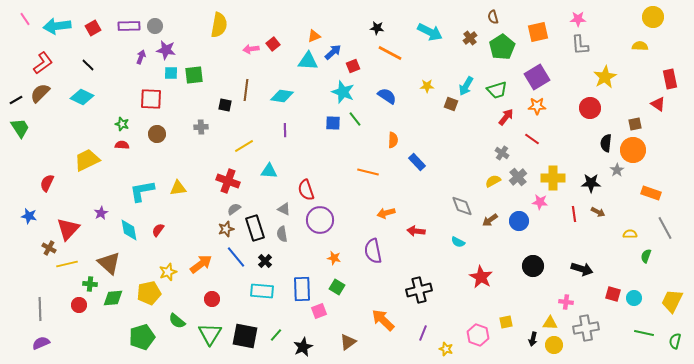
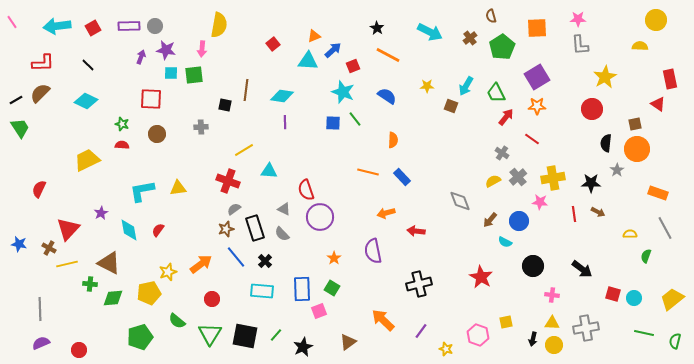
brown semicircle at (493, 17): moved 2 px left, 1 px up
yellow circle at (653, 17): moved 3 px right, 3 px down
pink line at (25, 19): moved 13 px left, 3 px down
black star at (377, 28): rotated 24 degrees clockwise
orange square at (538, 32): moved 1 px left, 4 px up; rotated 10 degrees clockwise
pink arrow at (251, 49): moved 49 px left; rotated 77 degrees counterclockwise
blue arrow at (333, 52): moved 2 px up
orange line at (390, 53): moved 2 px left, 2 px down
red L-shape at (43, 63): rotated 35 degrees clockwise
green trapezoid at (497, 90): moved 1 px left, 3 px down; rotated 80 degrees clockwise
cyan diamond at (82, 97): moved 4 px right, 4 px down
brown square at (451, 104): moved 2 px down
red circle at (590, 108): moved 2 px right, 1 px down
purple line at (285, 130): moved 8 px up
yellow line at (244, 146): moved 4 px down
orange circle at (633, 150): moved 4 px right, 1 px up
blue rectangle at (417, 162): moved 15 px left, 15 px down
yellow cross at (553, 178): rotated 10 degrees counterclockwise
red semicircle at (47, 183): moved 8 px left, 6 px down
orange rectangle at (651, 193): moved 7 px right
gray diamond at (462, 206): moved 2 px left, 5 px up
blue star at (29, 216): moved 10 px left, 28 px down
purple circle at (320, 220): moved 3 px up
brown arrow at (490, 220): rotated 14 degrees counterclockwise
gray semicircle at (282, 234): rotated 35 degrees counterclockwise
cyan semicircle at (458, 242): moved 47 px right
orange star at (334, 258): rotated 24 degrees clockwise
brown triangle at (109, 263): rotated 15 degrees counterclockwise
black arrow at (582, 269): rotated 20 degrees clockwise
green square at (337, 287): moved 5 px left, 1 px down
black cross at (419, 290): moved 6 px up
yellow trapezoid at (672, 301): moved 2 px up; rotated 25 degrees clockwise
pink cross at (566, 302): moved 14 px left, 7 px up
red circle at (79, 305): moved 45 px down
yellow triangle at (550, 323): moved 2 px right
purple line at (423, 333): moved 2 px left, 2 px up; rotated 14 degrees clockwise
green pentagon at (142, 337): moved 2 px left
